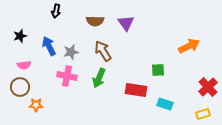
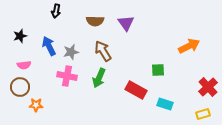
red rectangle: rotated 20 degrees clockwise
